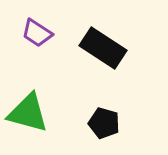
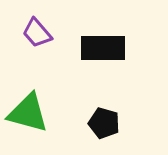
purple trapezoid: rotated 16 degrees clockwise
black rectangle: rotated 33 degrees counterclockwise
